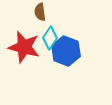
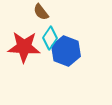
brown semicircle: moved 1 px right; rotated 30 degrees counterclockwise
red star: rotated 12 degrees counterclockwise
